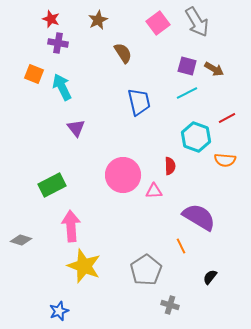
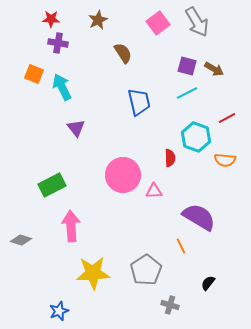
red star: rotated 18 degrees counterclockwise
red semicircle: moved 8 px up
yellow star: moved 9 px right, 7 px down; rotated 24 degrees counterclockwise
black semicircle: moved 2 px left, 6 px down
